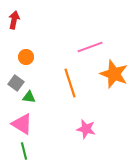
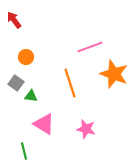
red arrow: rotated 48 degrees counterclockwise
green triangle: moved 2 px right, 1 px up
pink triangle: moved 22 px right
